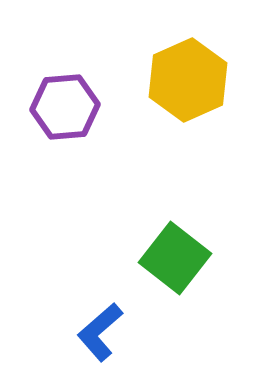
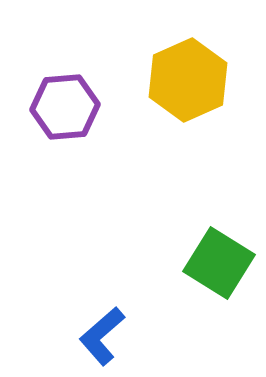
green square: moved 44 px right, 5 px down; rotated 6 degrees counterclockwise
blue L-shape: moved 2 px right, 4 px down
